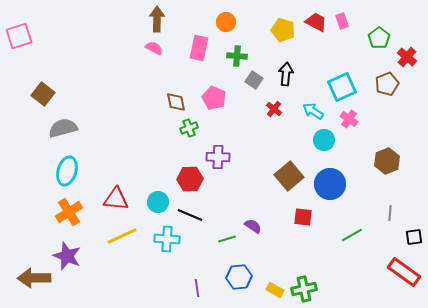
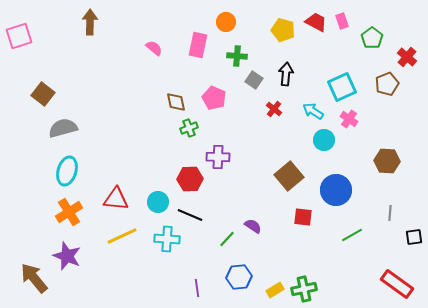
brown arrow at (157, 19): moved 67 px left, 3 px down
green pentagon at (379, 38): moved 7 px left
pink semicircle at (154, 48): rotated 12 degrees clockwise
pink rectangle at (199, 48): moved 1 px left, 3 px up
brown hexagon at (387, 161): rotated 25 degrees clockwise
blue circle at (330, 184): moved 6 px right, 6 px down
green line at (227, 239): rotated 30 degrees counterclockwise
red rectangle at (404, 272): moved 7 px left, 12 px down
brown arrow at (34, 278): rotated 52 degrees clockwise
yellow rectangle at (275, 290): rotated 60 degrees counterclockwise
